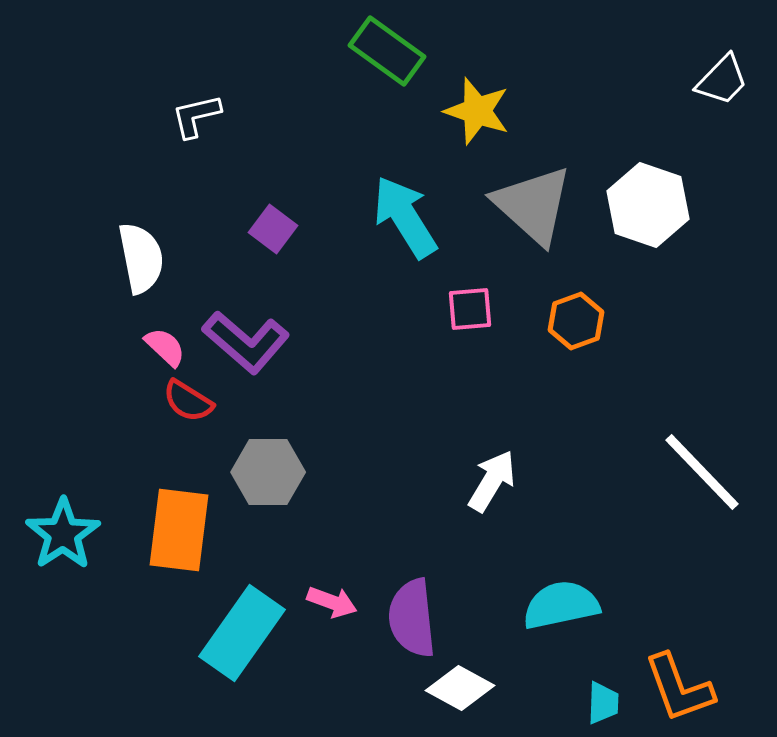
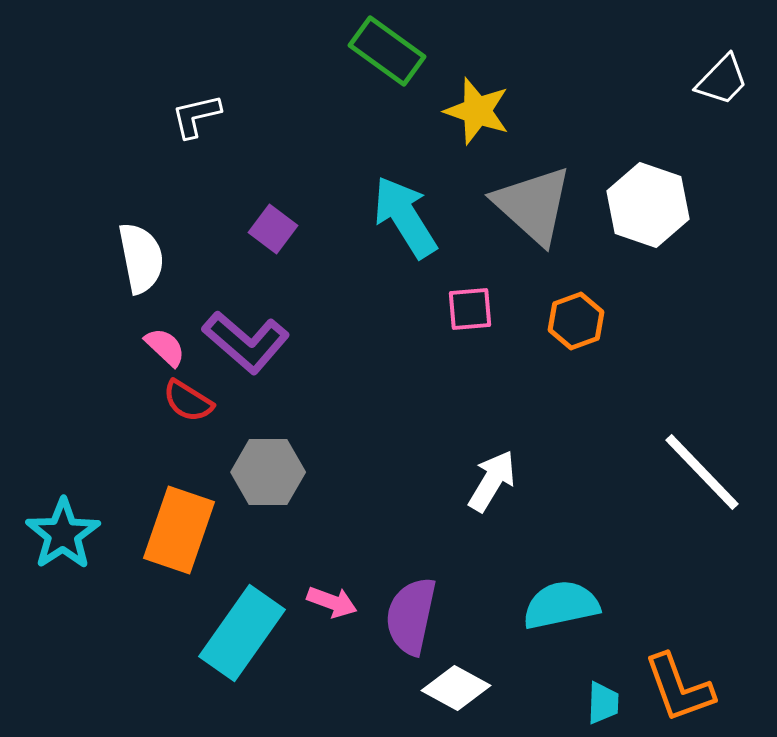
orange rectangle: rotated 12 degrees clockwise
purple semicircle: moved 1 px left, 2 px up; rotated 18 degrees clockwise
white diamond: moved 4 px left
